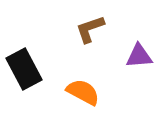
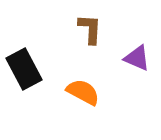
brown L-shape: rotated 112 degrees clockwise
purple triangle: moved 2 px left, 2 px down; rotated 28 degrees clockwise
